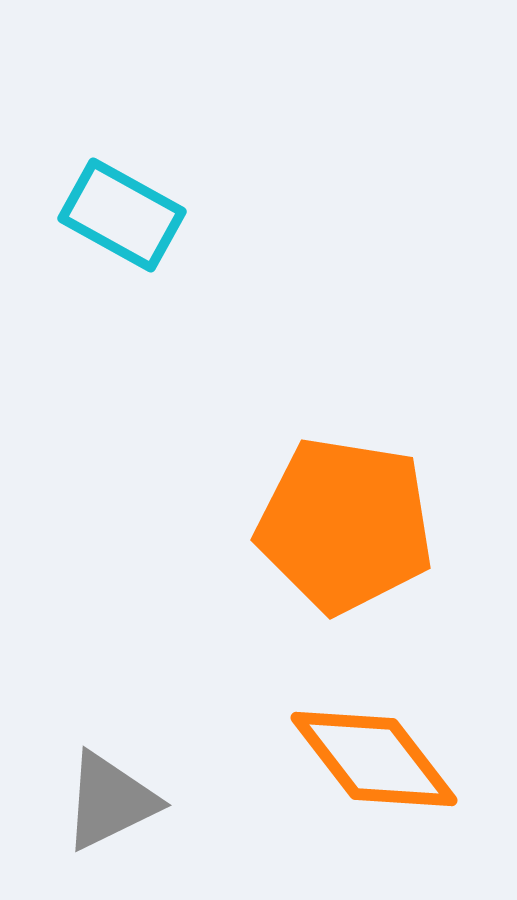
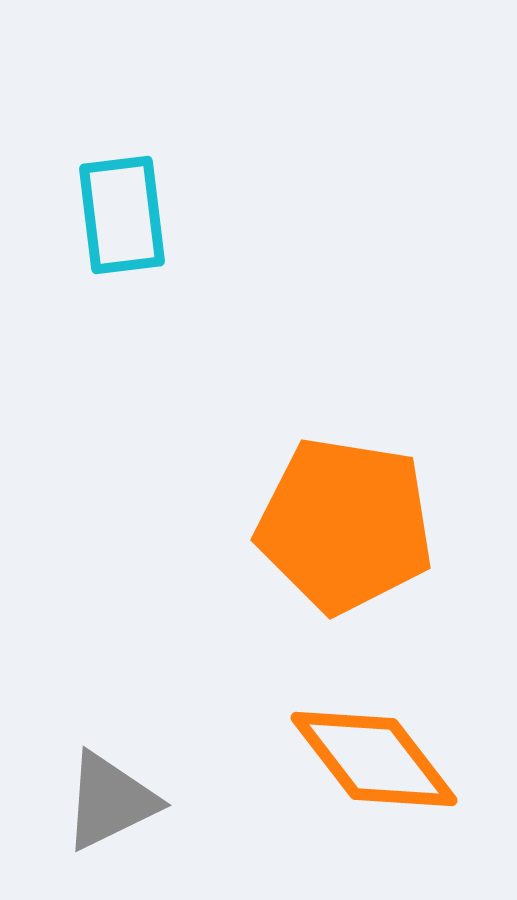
cyan rectangle: rotated 54 degrees clockwise
